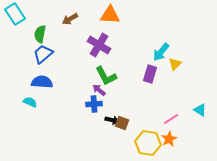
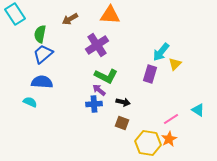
purple cross: moved 2 px left; rotated 25 degrees clockwise
green L-shape: rotated 35 degrees counterclockwise
cyan triangle: moved 2 px left
black arrow: moved 11 px right, 18 px up
